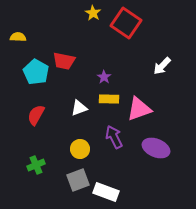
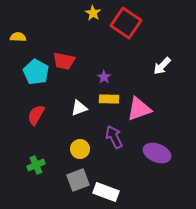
purple ellipse: moved 1 px right, 5 px down
